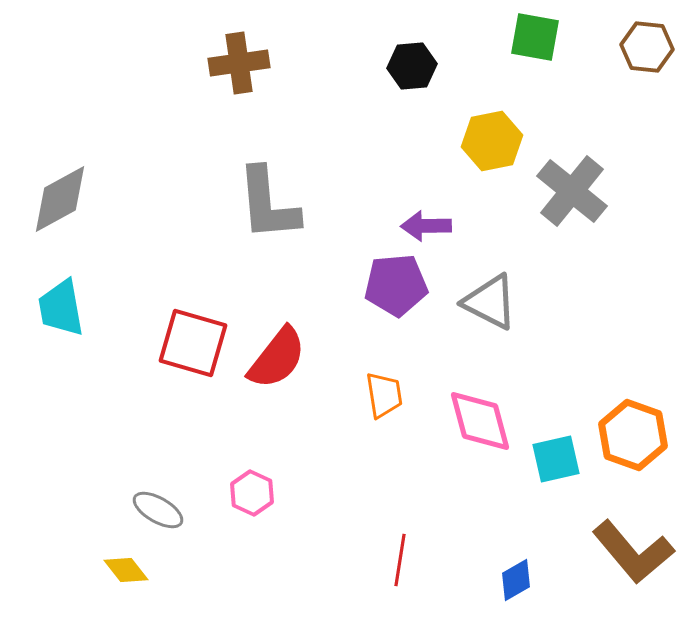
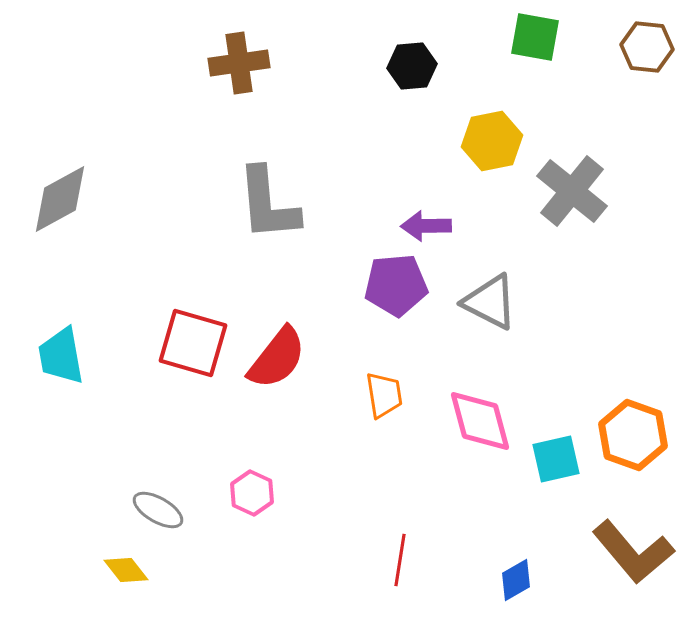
cyan trapezoid: moved 48 px down
